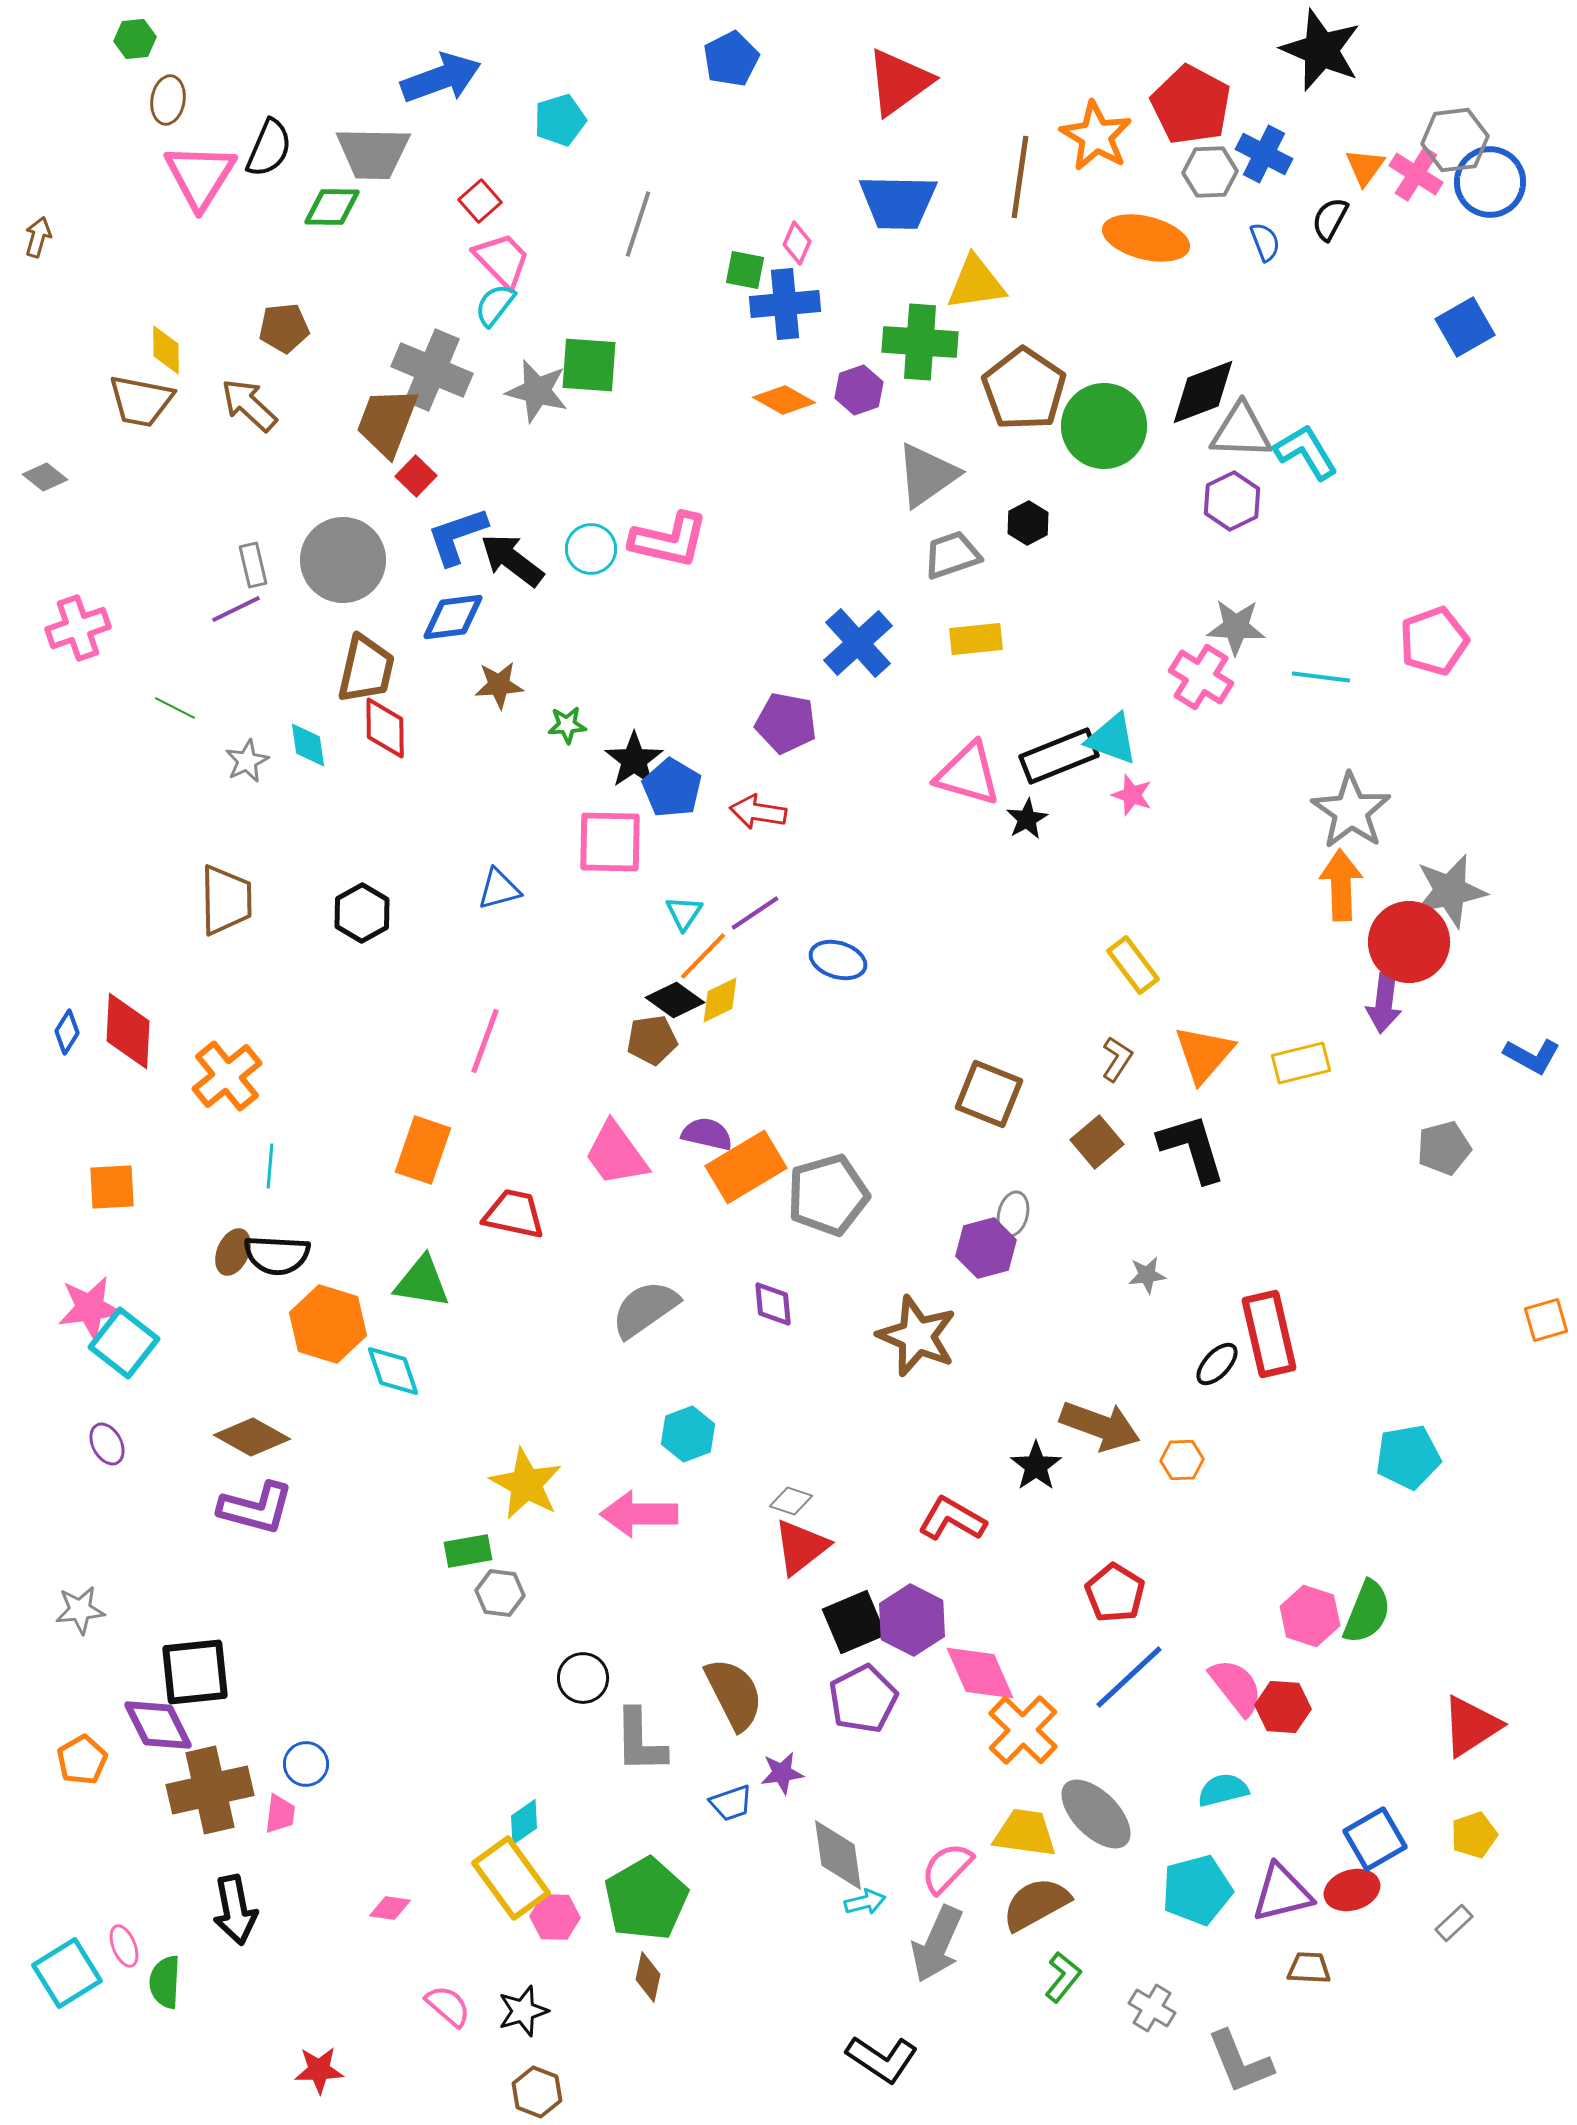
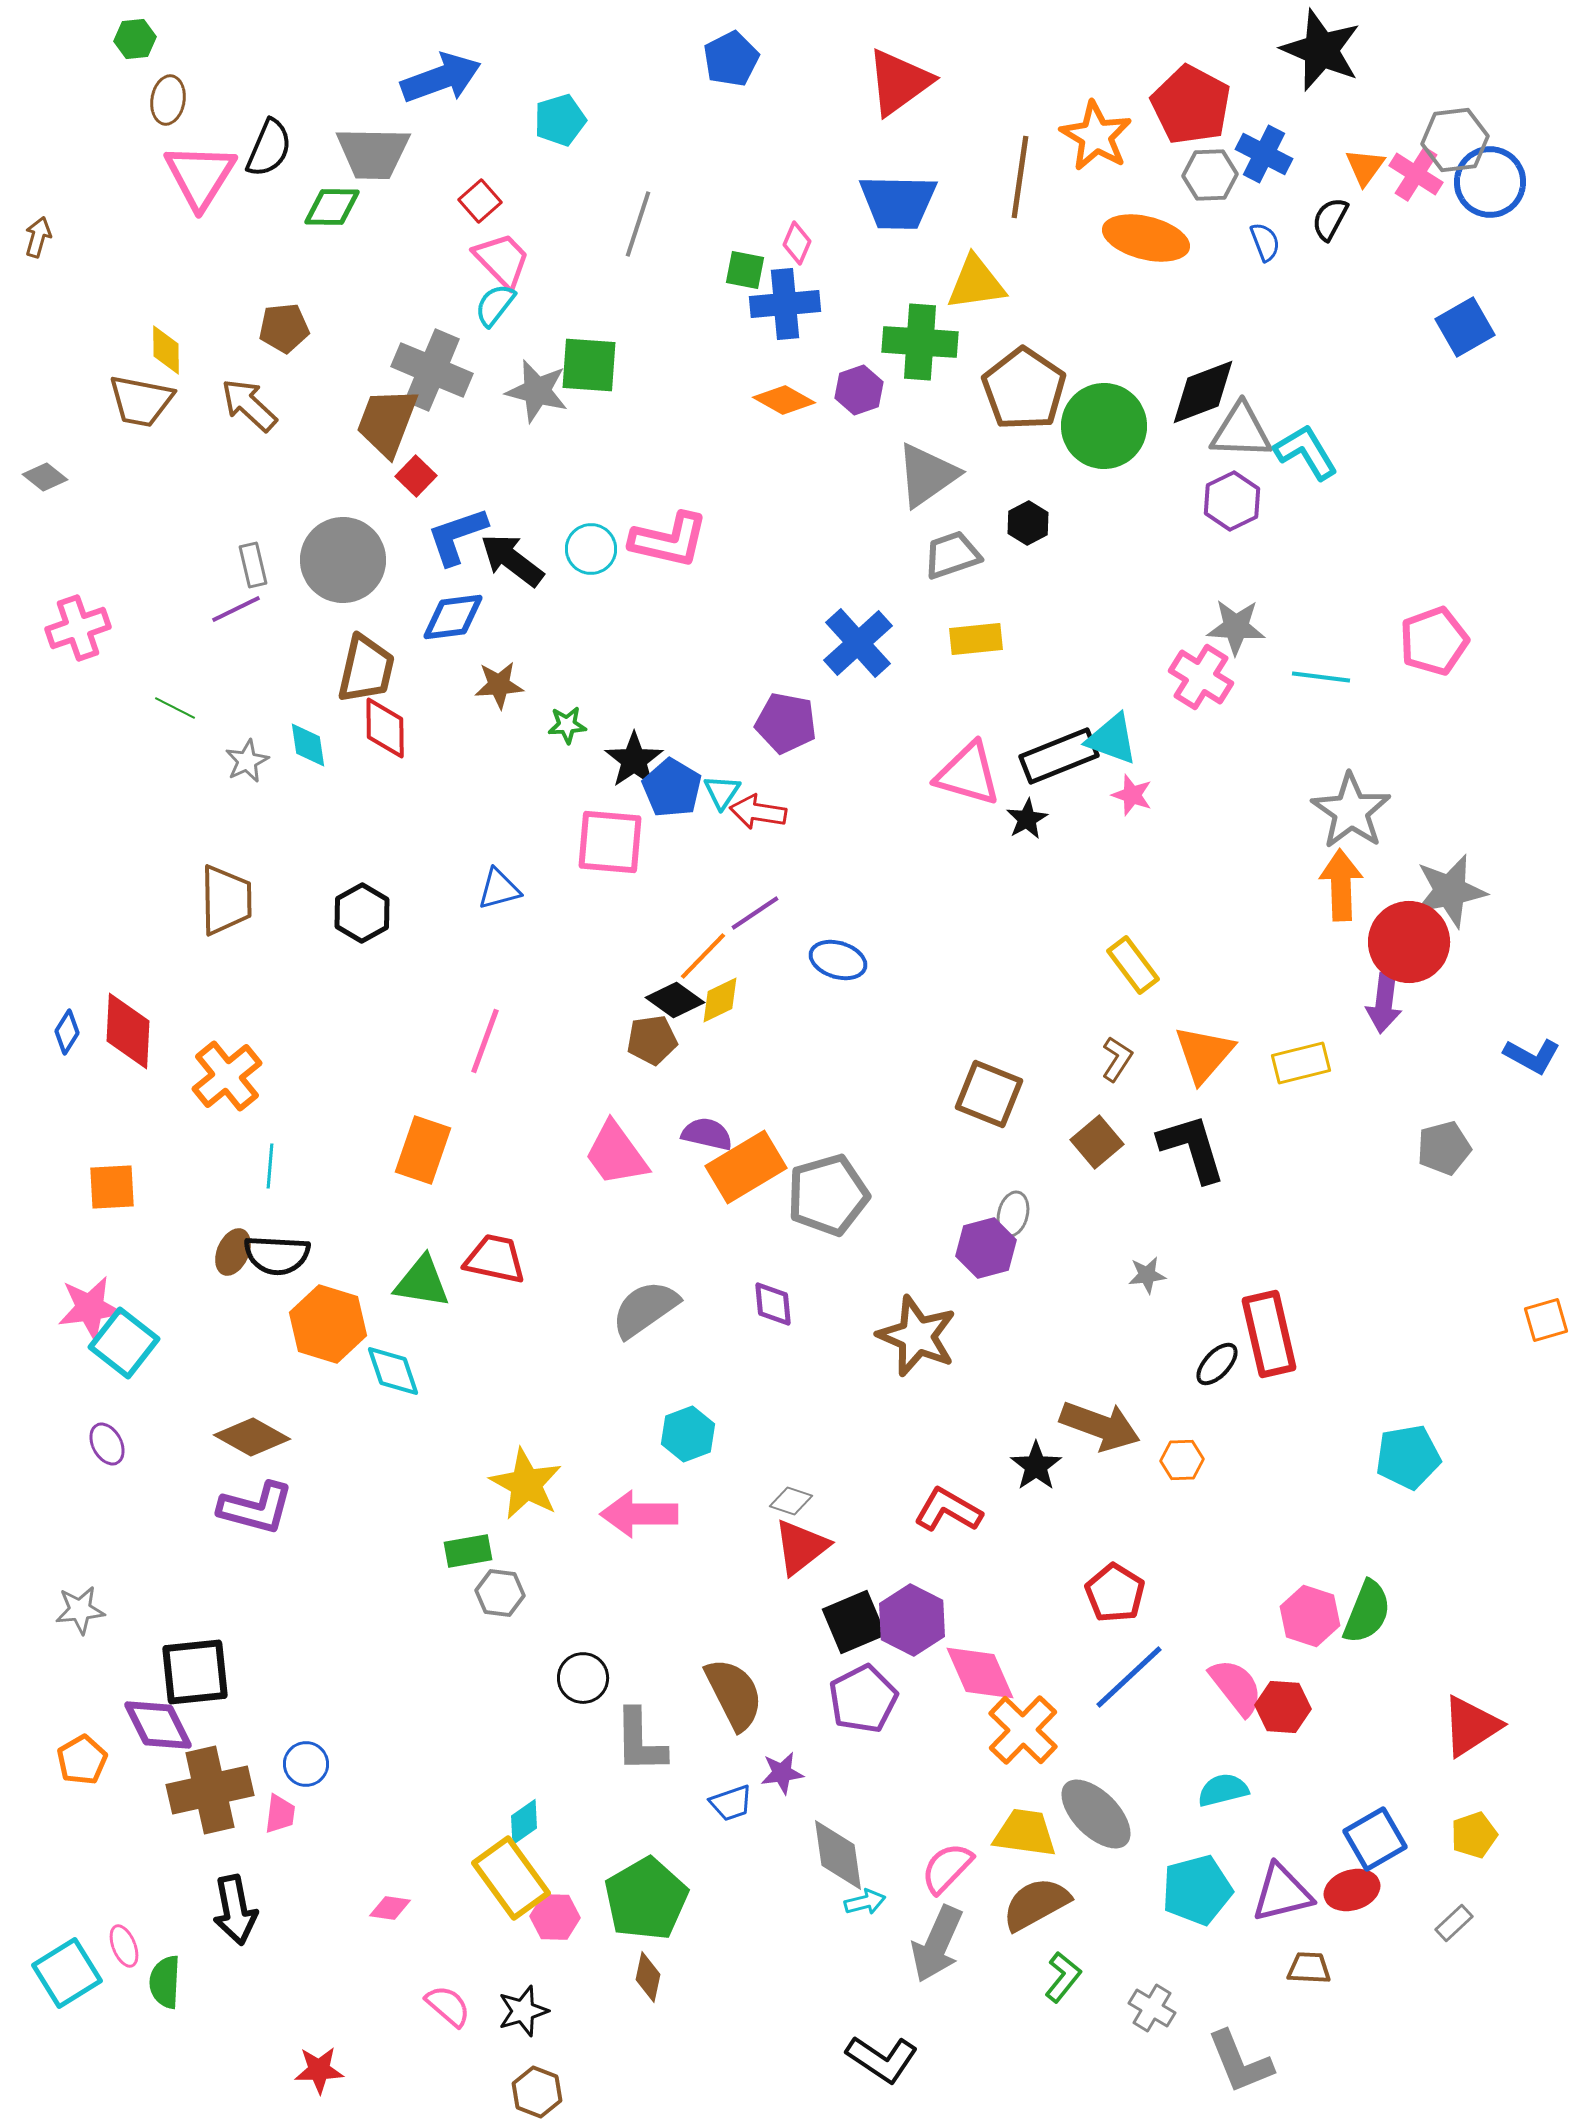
gray hexagon at (1210, 172): moved 3 px down
pink square at (610, 842): rotated 4 degrees clockwise
cyan triangle at (684, 913): moved 38 px right, 121 px up
red trapezoid at (514, 1214): moved 19 px left, 45 px down
red L-shape at (952, 1519): moved 4 px left, 9 px up
